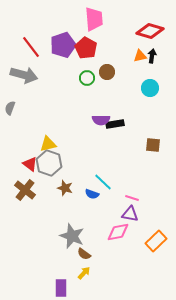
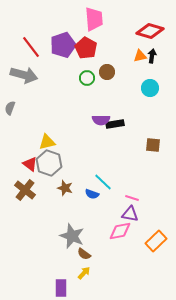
yellow triangle: moved 1 px left, 2 px up
pink diamond: moved 2 px right, 1 px up
